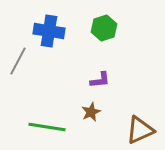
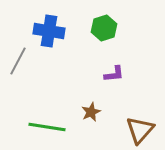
purple L-shape: moved 14 px right, 6 px up
brown triangle: rotated 24 degrees counterclockwise
